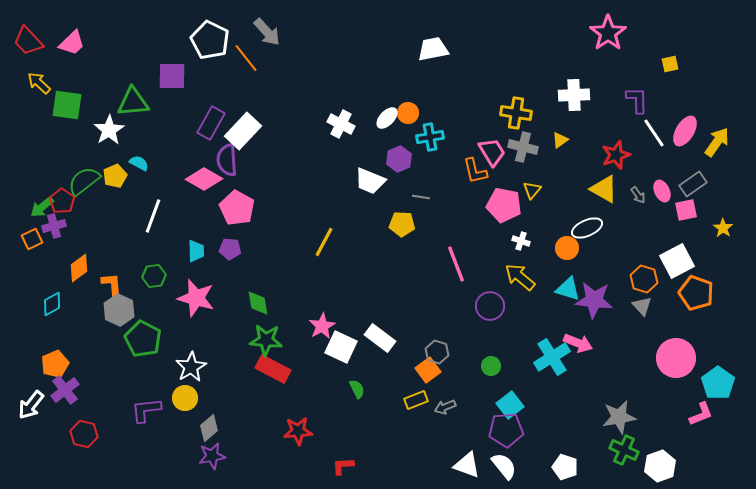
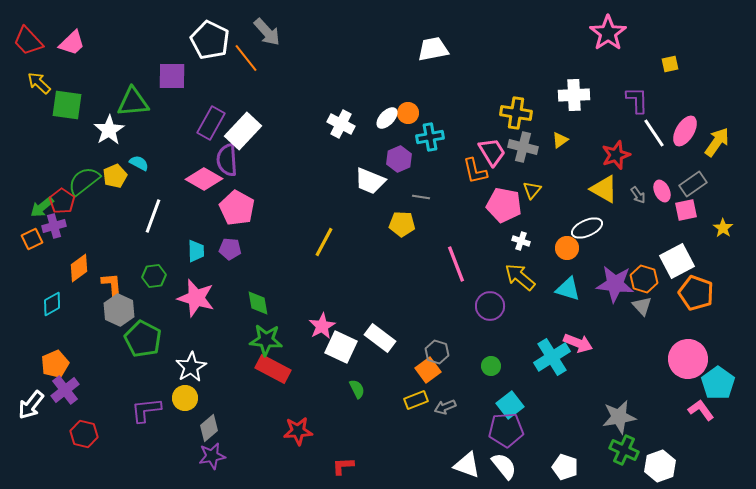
purple star at (594, 300): moved 21 px right, 16 px up
pink circle at (676, 358): moved 12 px right, 1 px down
pink L-shape at (701, 414): moved 4 px up; rotated 104 degrees counterclockwise
